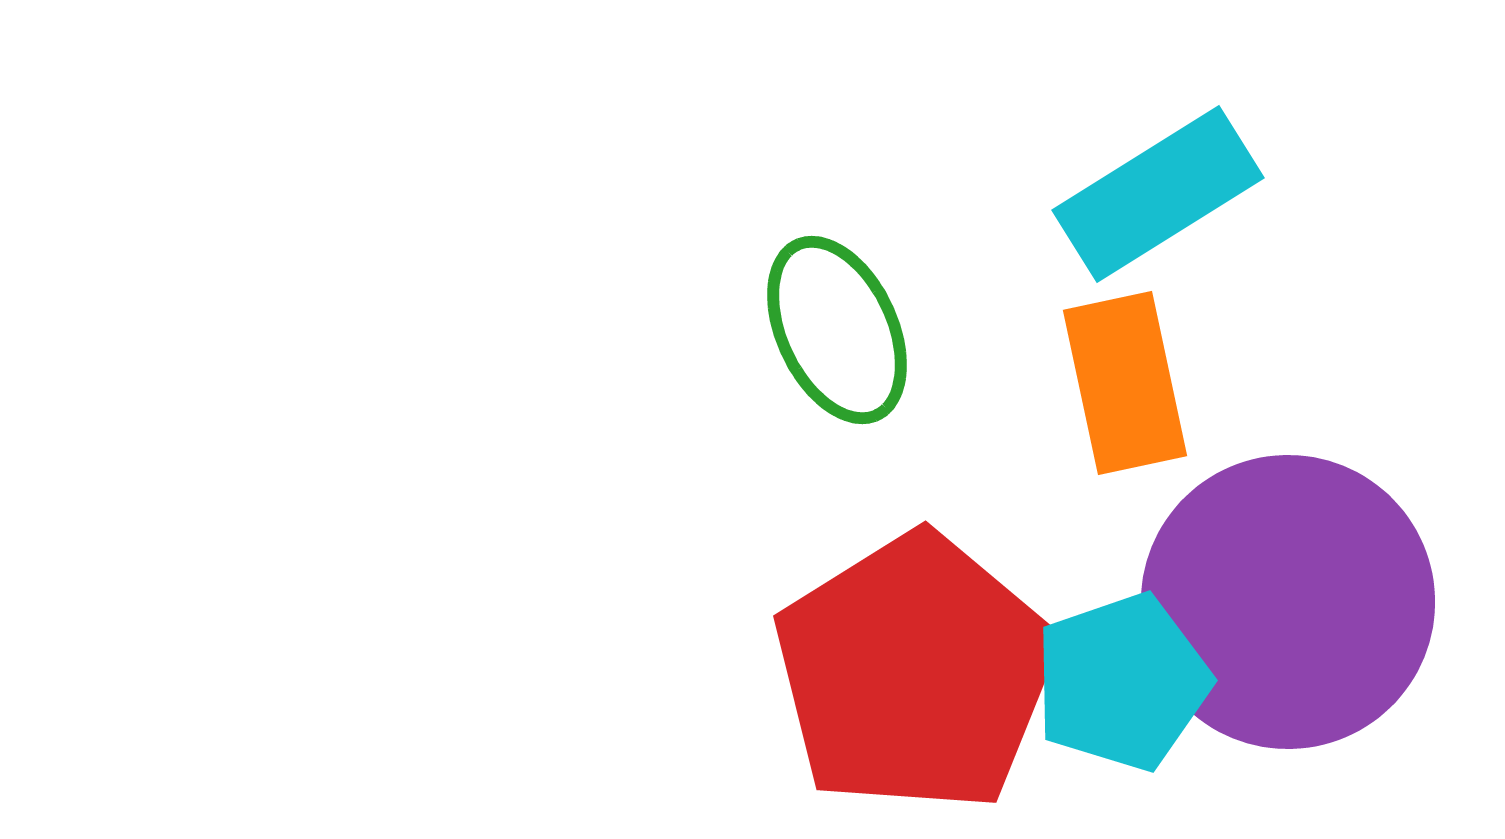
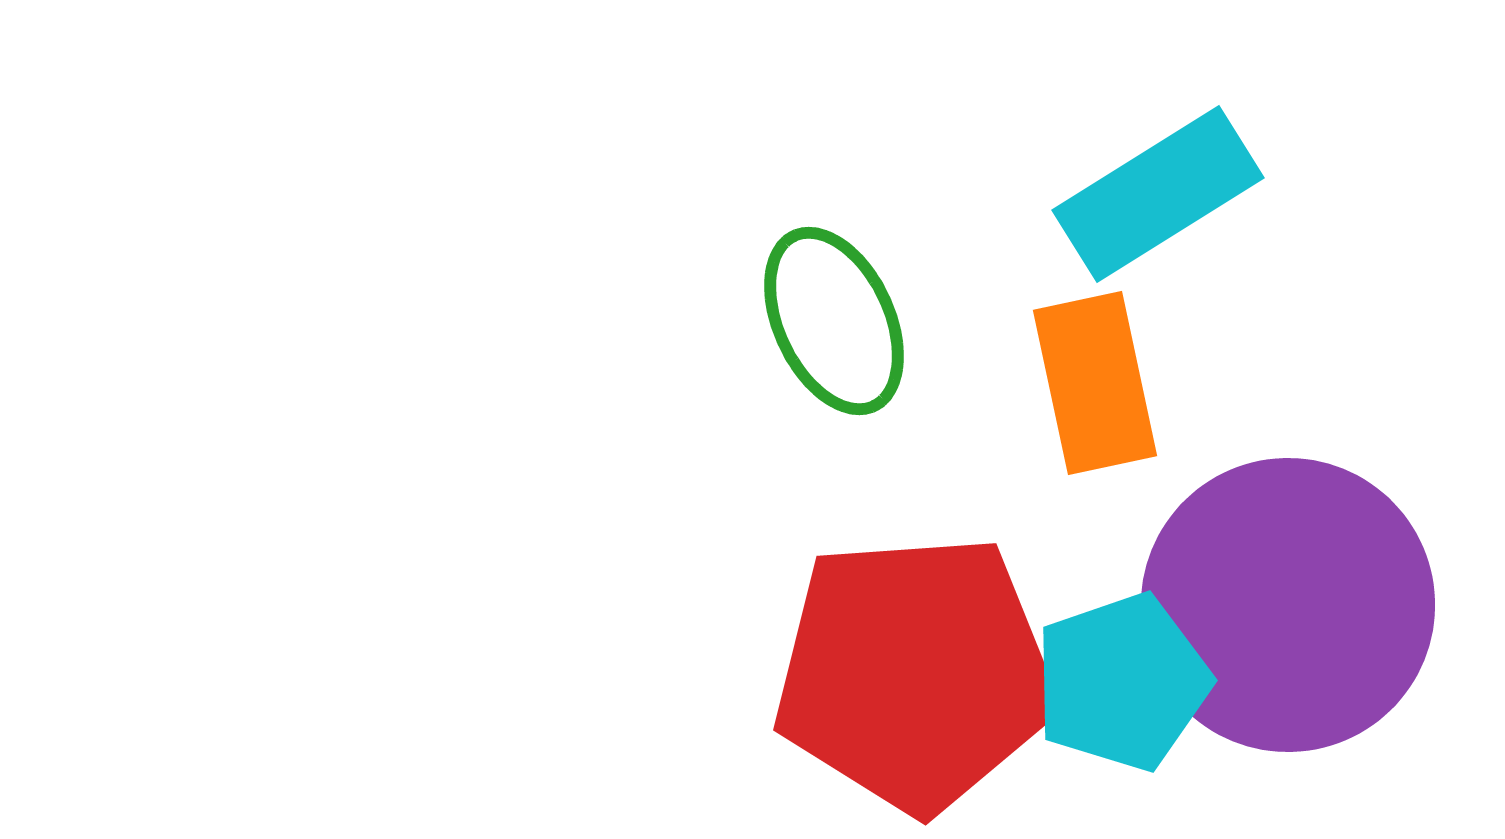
green ellipse: moved 3 px left, 9 px up
orange rectangle: moved 30 px left
purple circle: moved 3 px down
red pentagon: rotated 28 degrees clockwise
